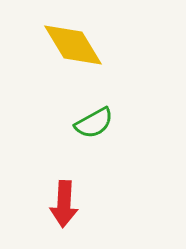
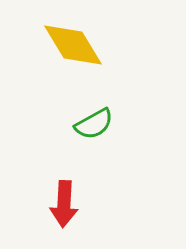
green semicircle: moved 1 px down
